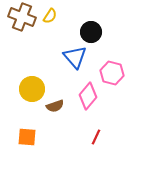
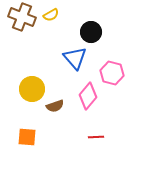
yellow semicircle: moved 1 px right, 1 px up; rotated 28 degrees clockwise
blue triangle: moved 1 px down
red line: rotated 63 degrees clockwise
